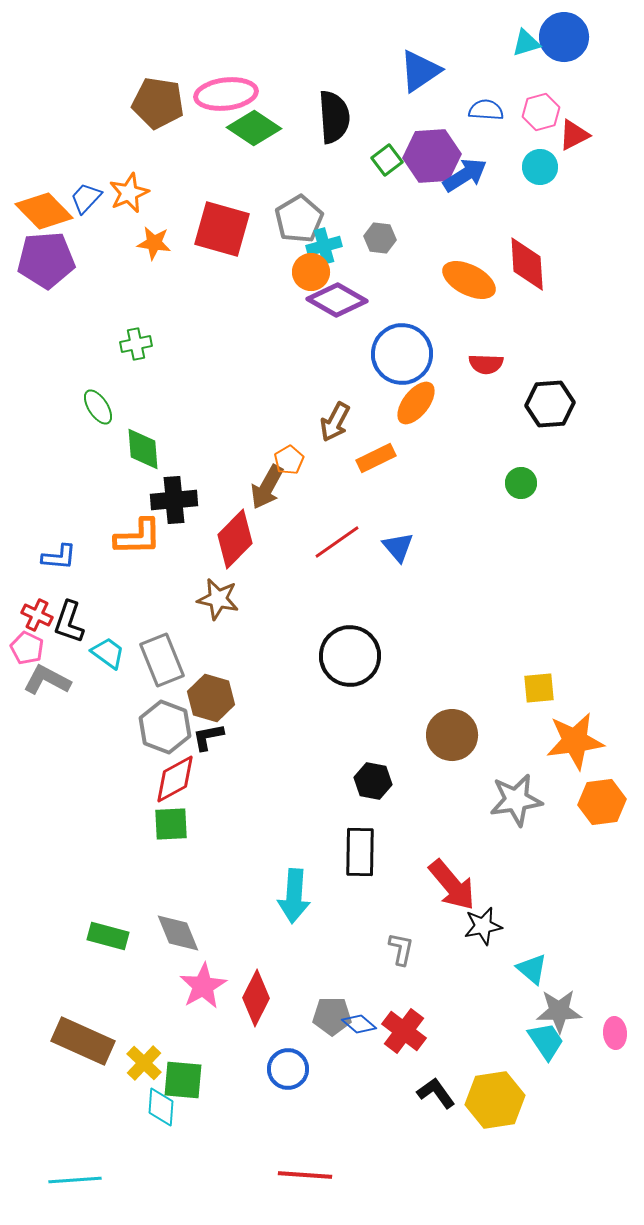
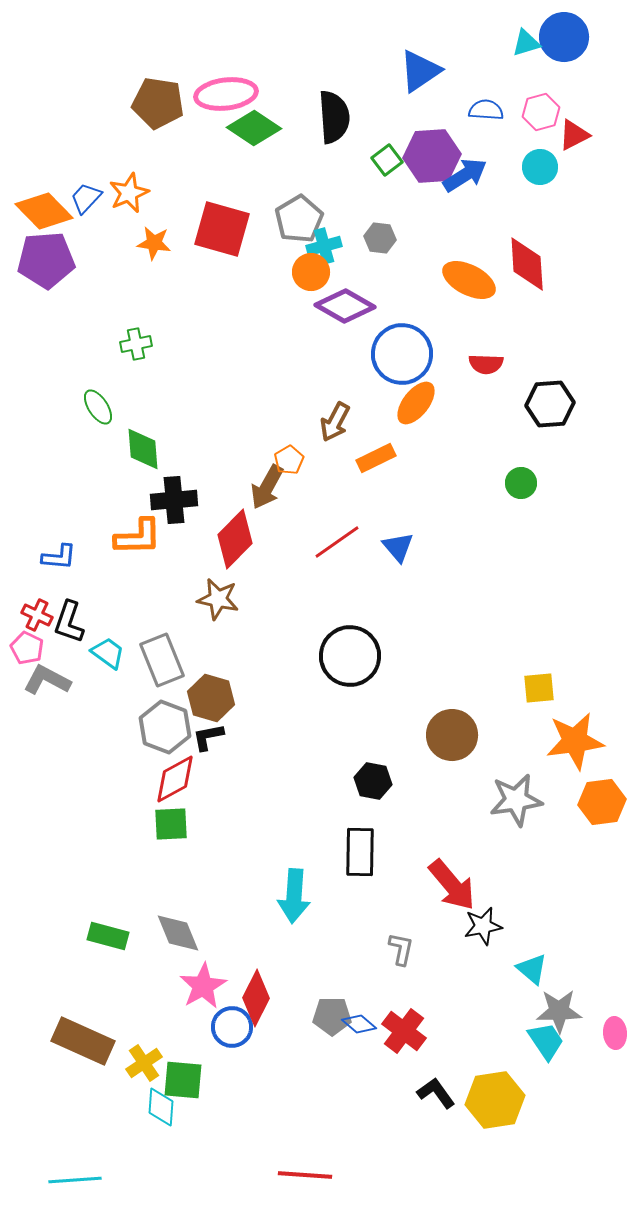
purple diamond at (337, 300): moved 8 px right, 6 px down
yellow cross at (144, 1063): rotated 12 degrees clockwise
blue circle at (288, 1069): moved 56 px left, 42 px up
